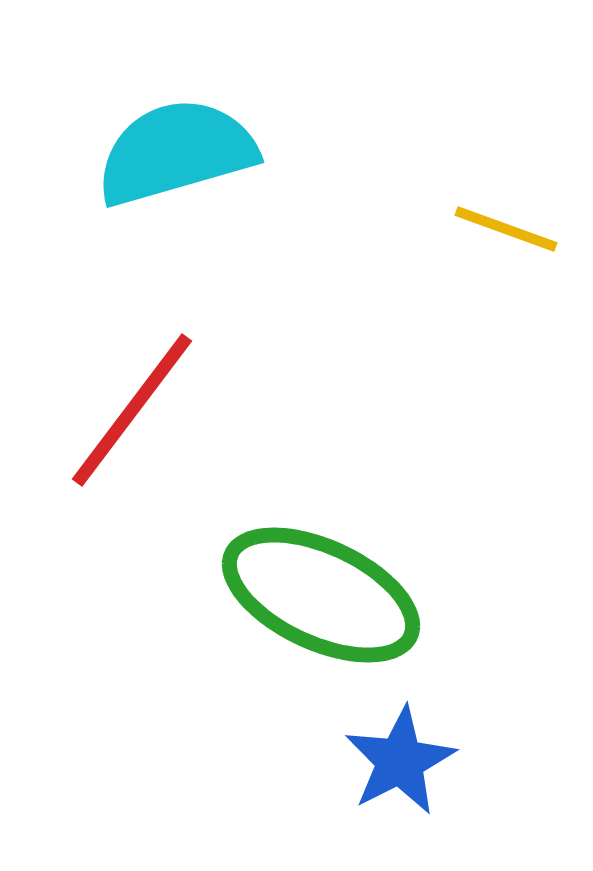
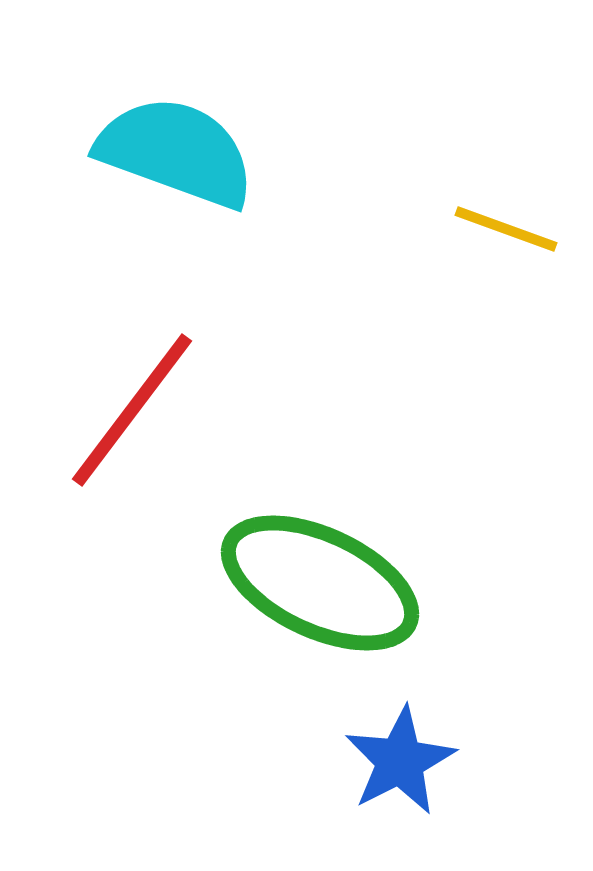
cyan semicircle: rotated 36 degrees clockwise
green ellipse: moved 1 px left, 12 px up
